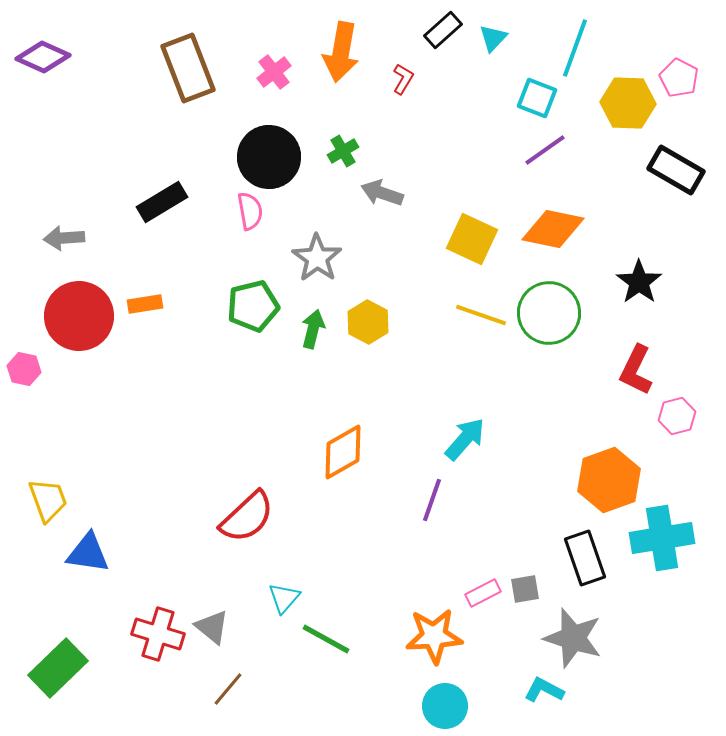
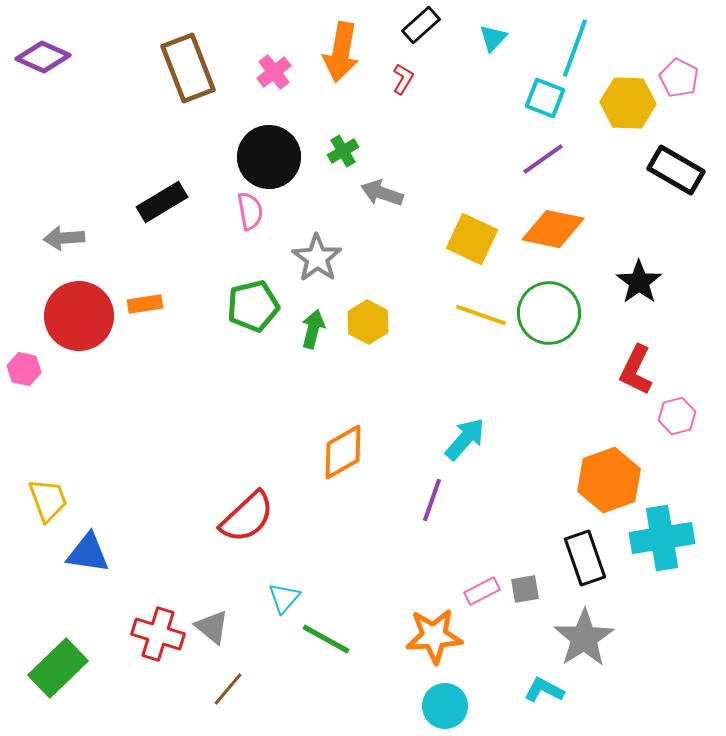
black rectangle at (443, 30): moved 22 px left, 5 px up
cyan square at (537, 98): moved 8 px right
purple line at (545, 150): moved 2 px left, 9 px down
pink rectangle at (483, 593): moved 1 px left, 2 px up
gray star at (573, 638): moved 11 px right; rotated 22 degrees clockwise
